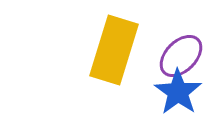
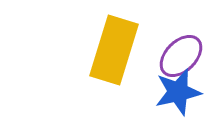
blue star: rotated 24 degrees clockwise
